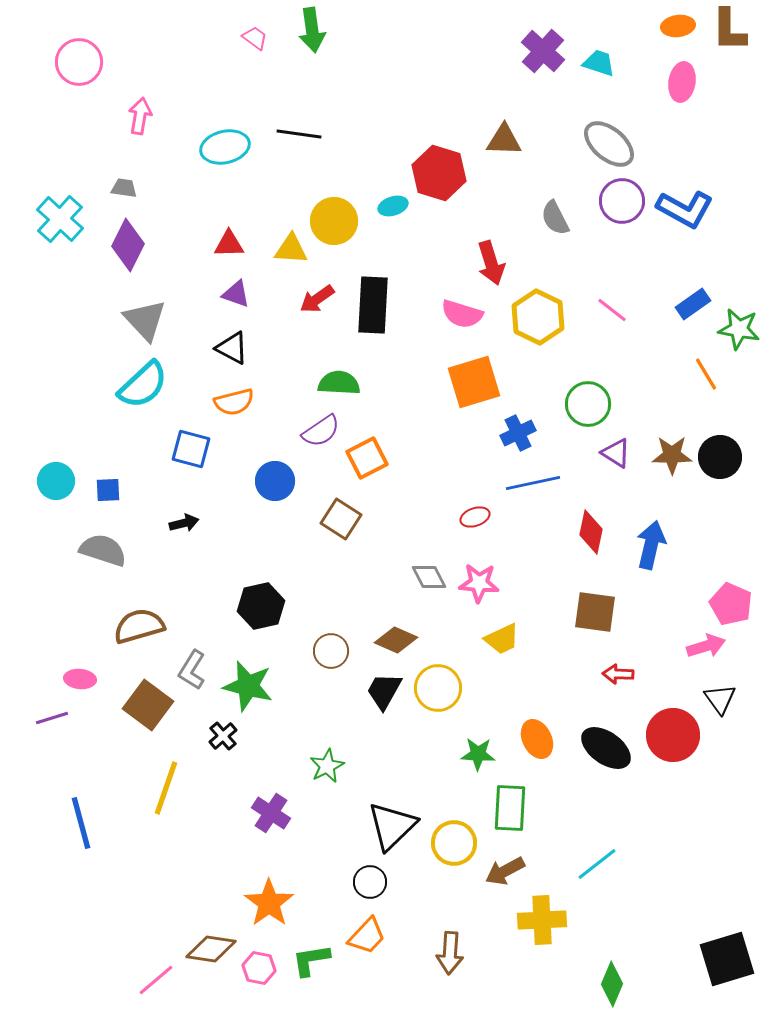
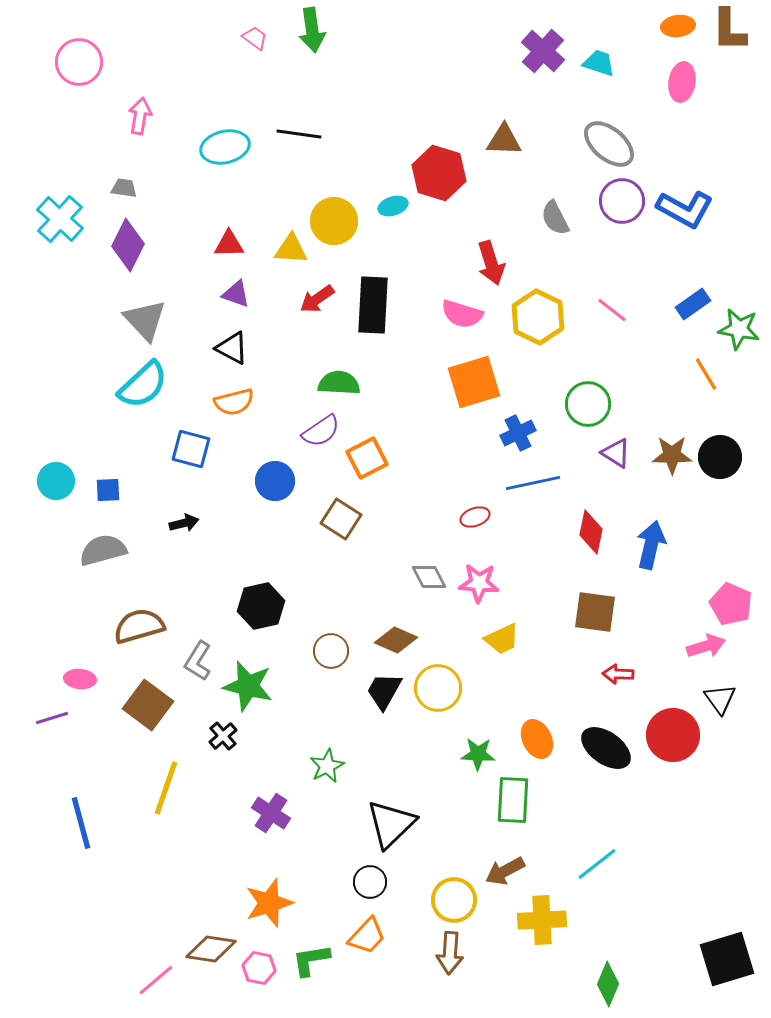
gray semicircle at (103, 550): rotated 33 degrees counterclockwise
gray L-shape at (192, 670): moved 6 px right, 9 px up
green rectangle at (510, 808): moved 3 px right, 8 px up
black triangle at (392, 826): moved 1 px left, 2 px up
yellow circle at (454, 843): moved 57 px down
orange star at (269, 903): rotated 18 degrees clockwise
green diamond at (612, 984): moved 4 px left
